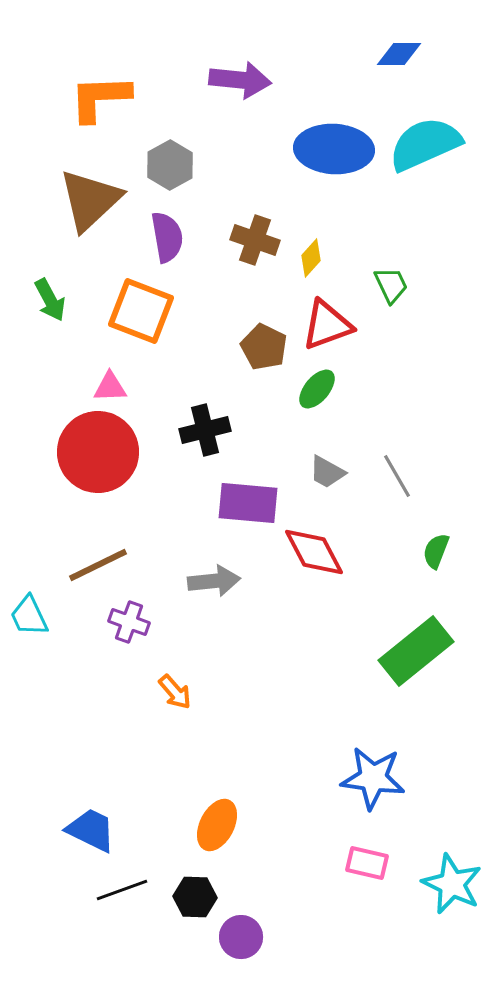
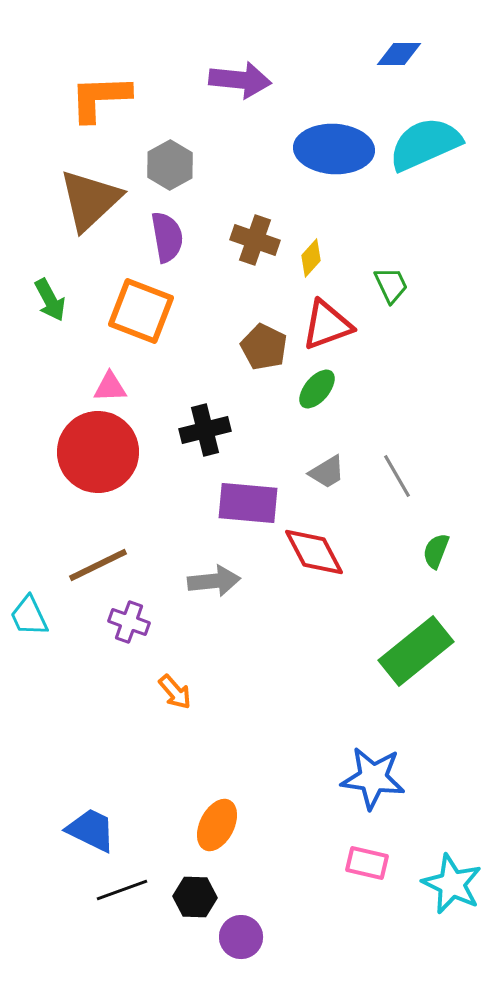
gray trapezoid: rotated 60 degrees counterclockwise
